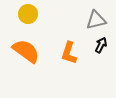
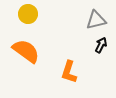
orange L-shape: moved 19 px down
